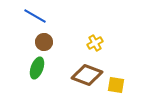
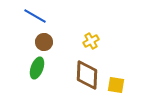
yellow cross: moved 4 px left, 2 px up
brown diamond: rotated 72 degrees clockwise
